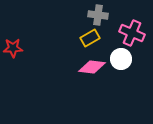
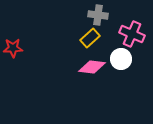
pink cross: moved 1 px down
yellow rectangle: rotated 12 degrees counterclockwise
